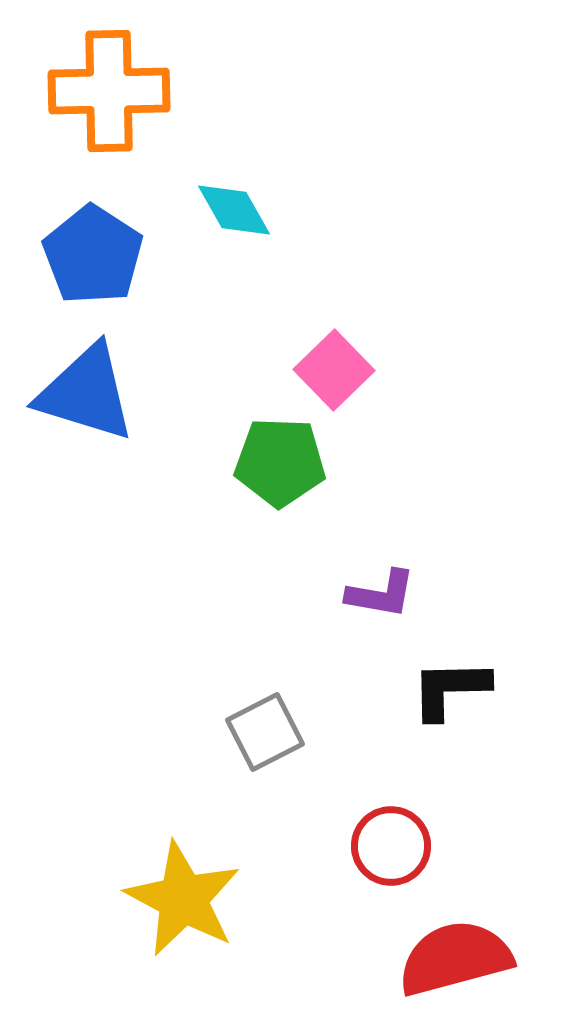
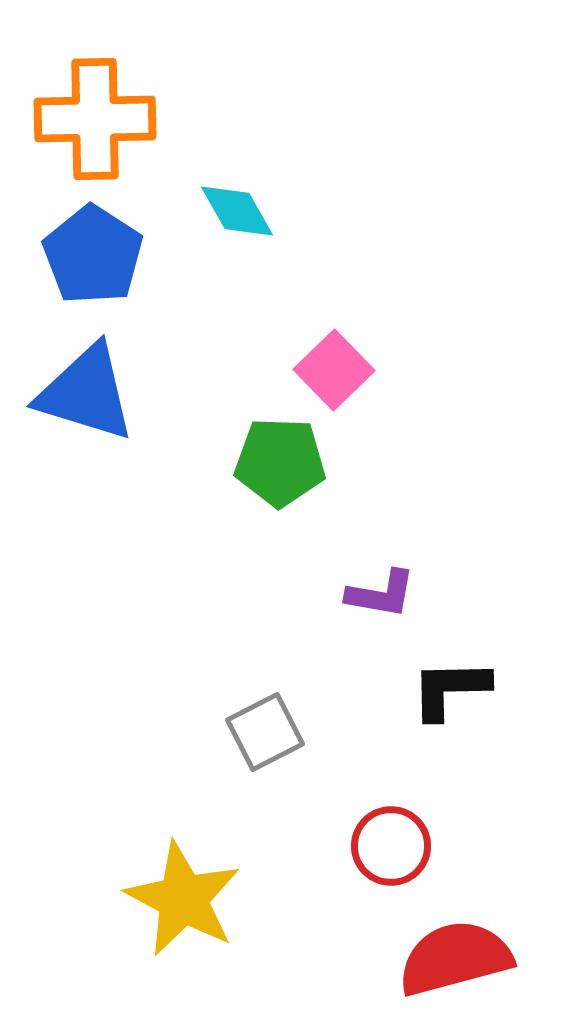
orange cross: moved 14 px left, 28 px down
cyan diamond: moved 3 px right, 1 px down
